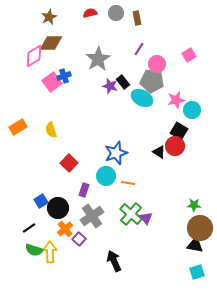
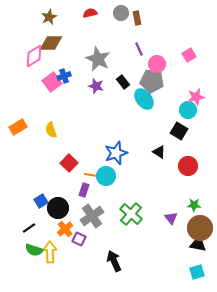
gray circle at (116, 13): moved 5 px right
purple line at (139, 49): rotated 56 degrees counterclockwise
gray star at (98, 59): rotated 15 degrees counterclockwise
purple star at (110, 86): moved 14 px left
cyan ellipse at (142, 98): moved 2 px right, 1 px down; rotated 25 degrees clockwise
pink star at (176, 100): moved 20 px right, 3 px up
cyan circle at (192, 110): moved 4 px left
red circle at (175, 146): moved 13 px right, 20 px down
orange line at (128, 183): moved 37 px left, 8 px up
purple triangle at (146, 218): moved 25 px right
purple square at (79, 239): rotated 16 degrees counterclockwise
black triangle at (195, 245): moved 3 px right, 1 px up
